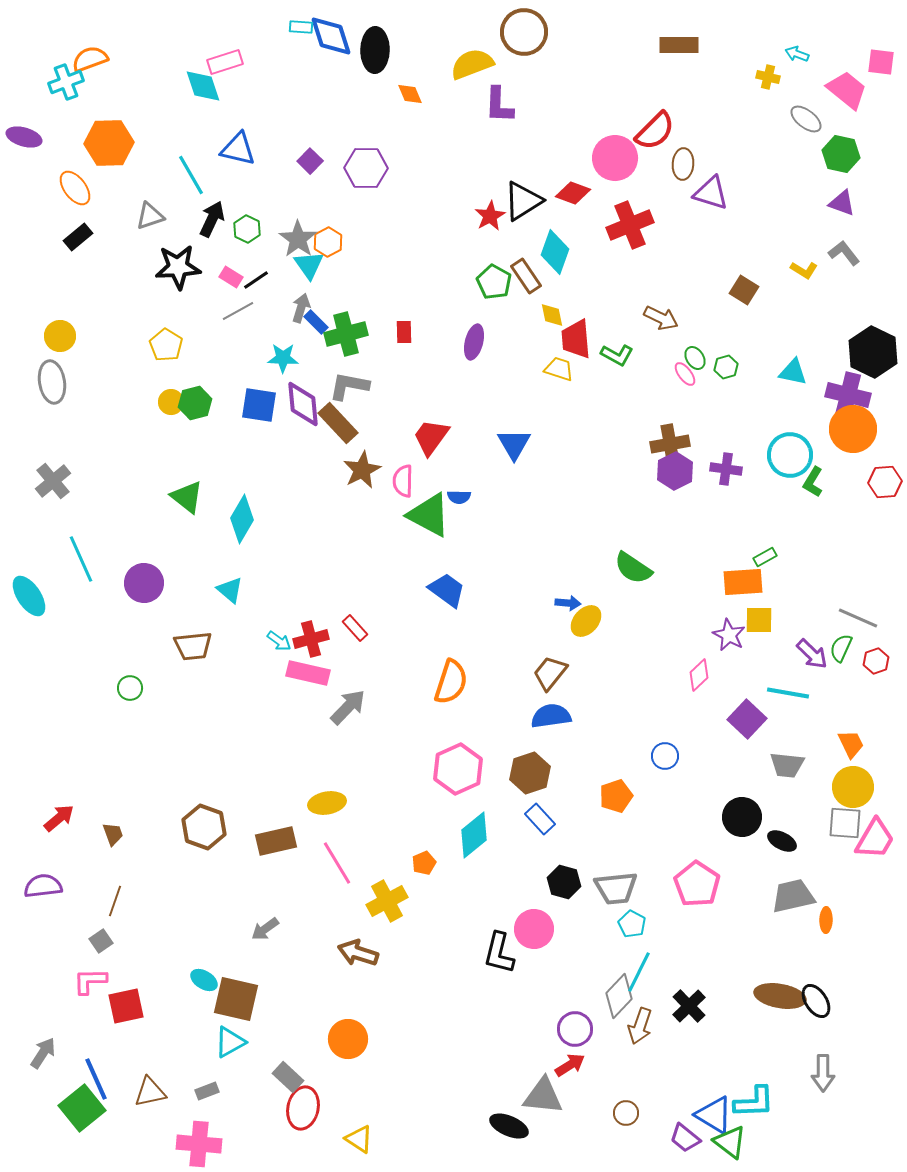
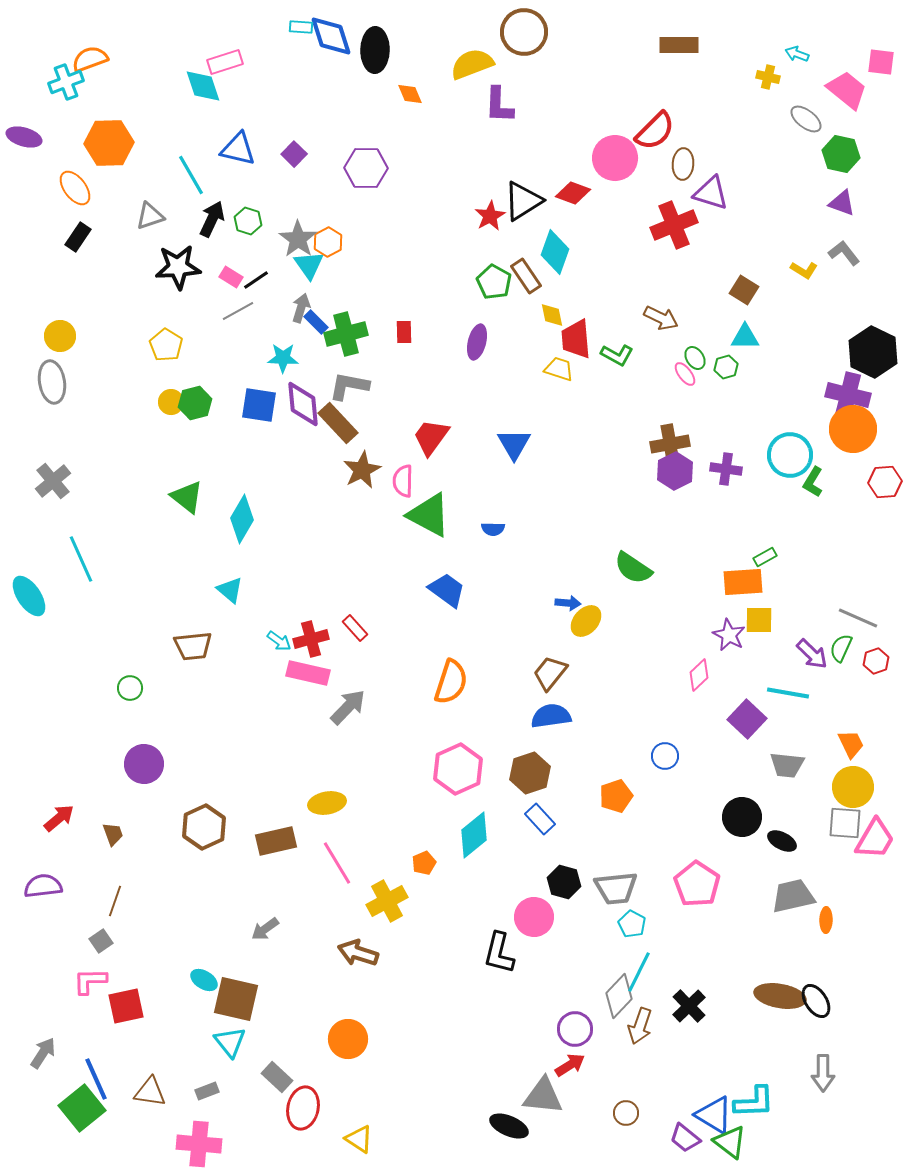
purple square at (310, 161): moved 16 px left, 7 px up
red cross at (630, 225): moved 44 px right
green hexagon at (247, 229): moved 1 px right, 8 px up; rotated 8 degrees counterclockwise
black rectangle at (78, 237): rotated 16 degrees counterclockwise
purple ellipse at (474, 342): moved 3 px right
cyan triangle at (793, 372): moved 48 px left, 35 px up; rotated 12 degrees counterclockwise
blue semicircle at (459, 497): moved 34 px right, 32 px down
purple circle at (144, 583): moved 181 px down
brown hexagon at (204, 827): rotated 15 degrees clockwise
pink circle at (534, 929): moved 12 px up
cyan triangle at (230, 1042): rotated 40 degrees counterclockwise
gray rectangle at (288, 1077): moved 11 px left
brown triangle at (150, 1092): rotated 20 degrees clockwise
